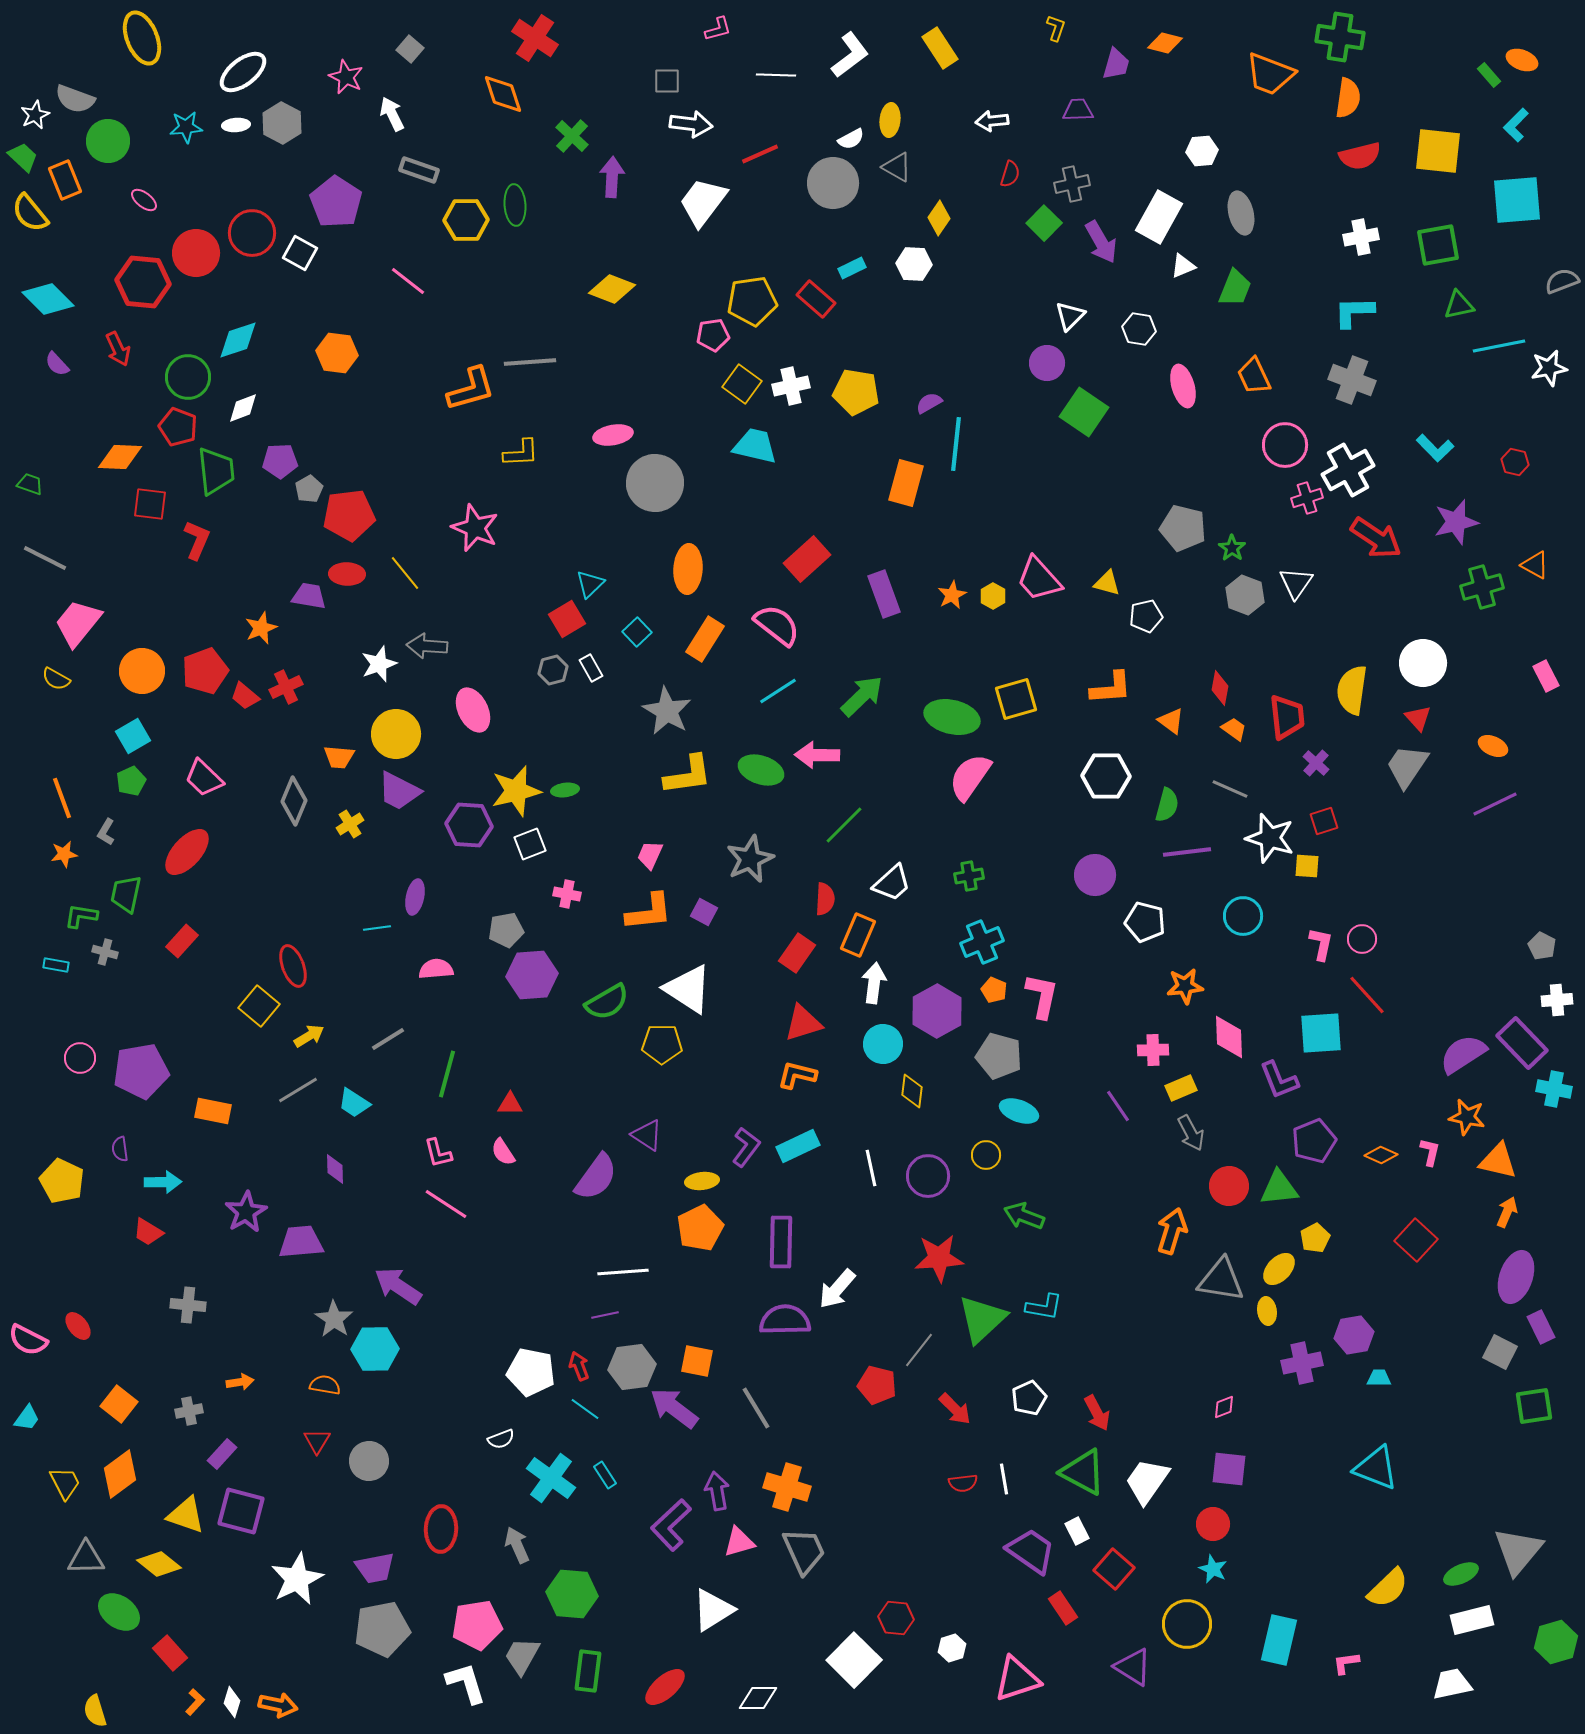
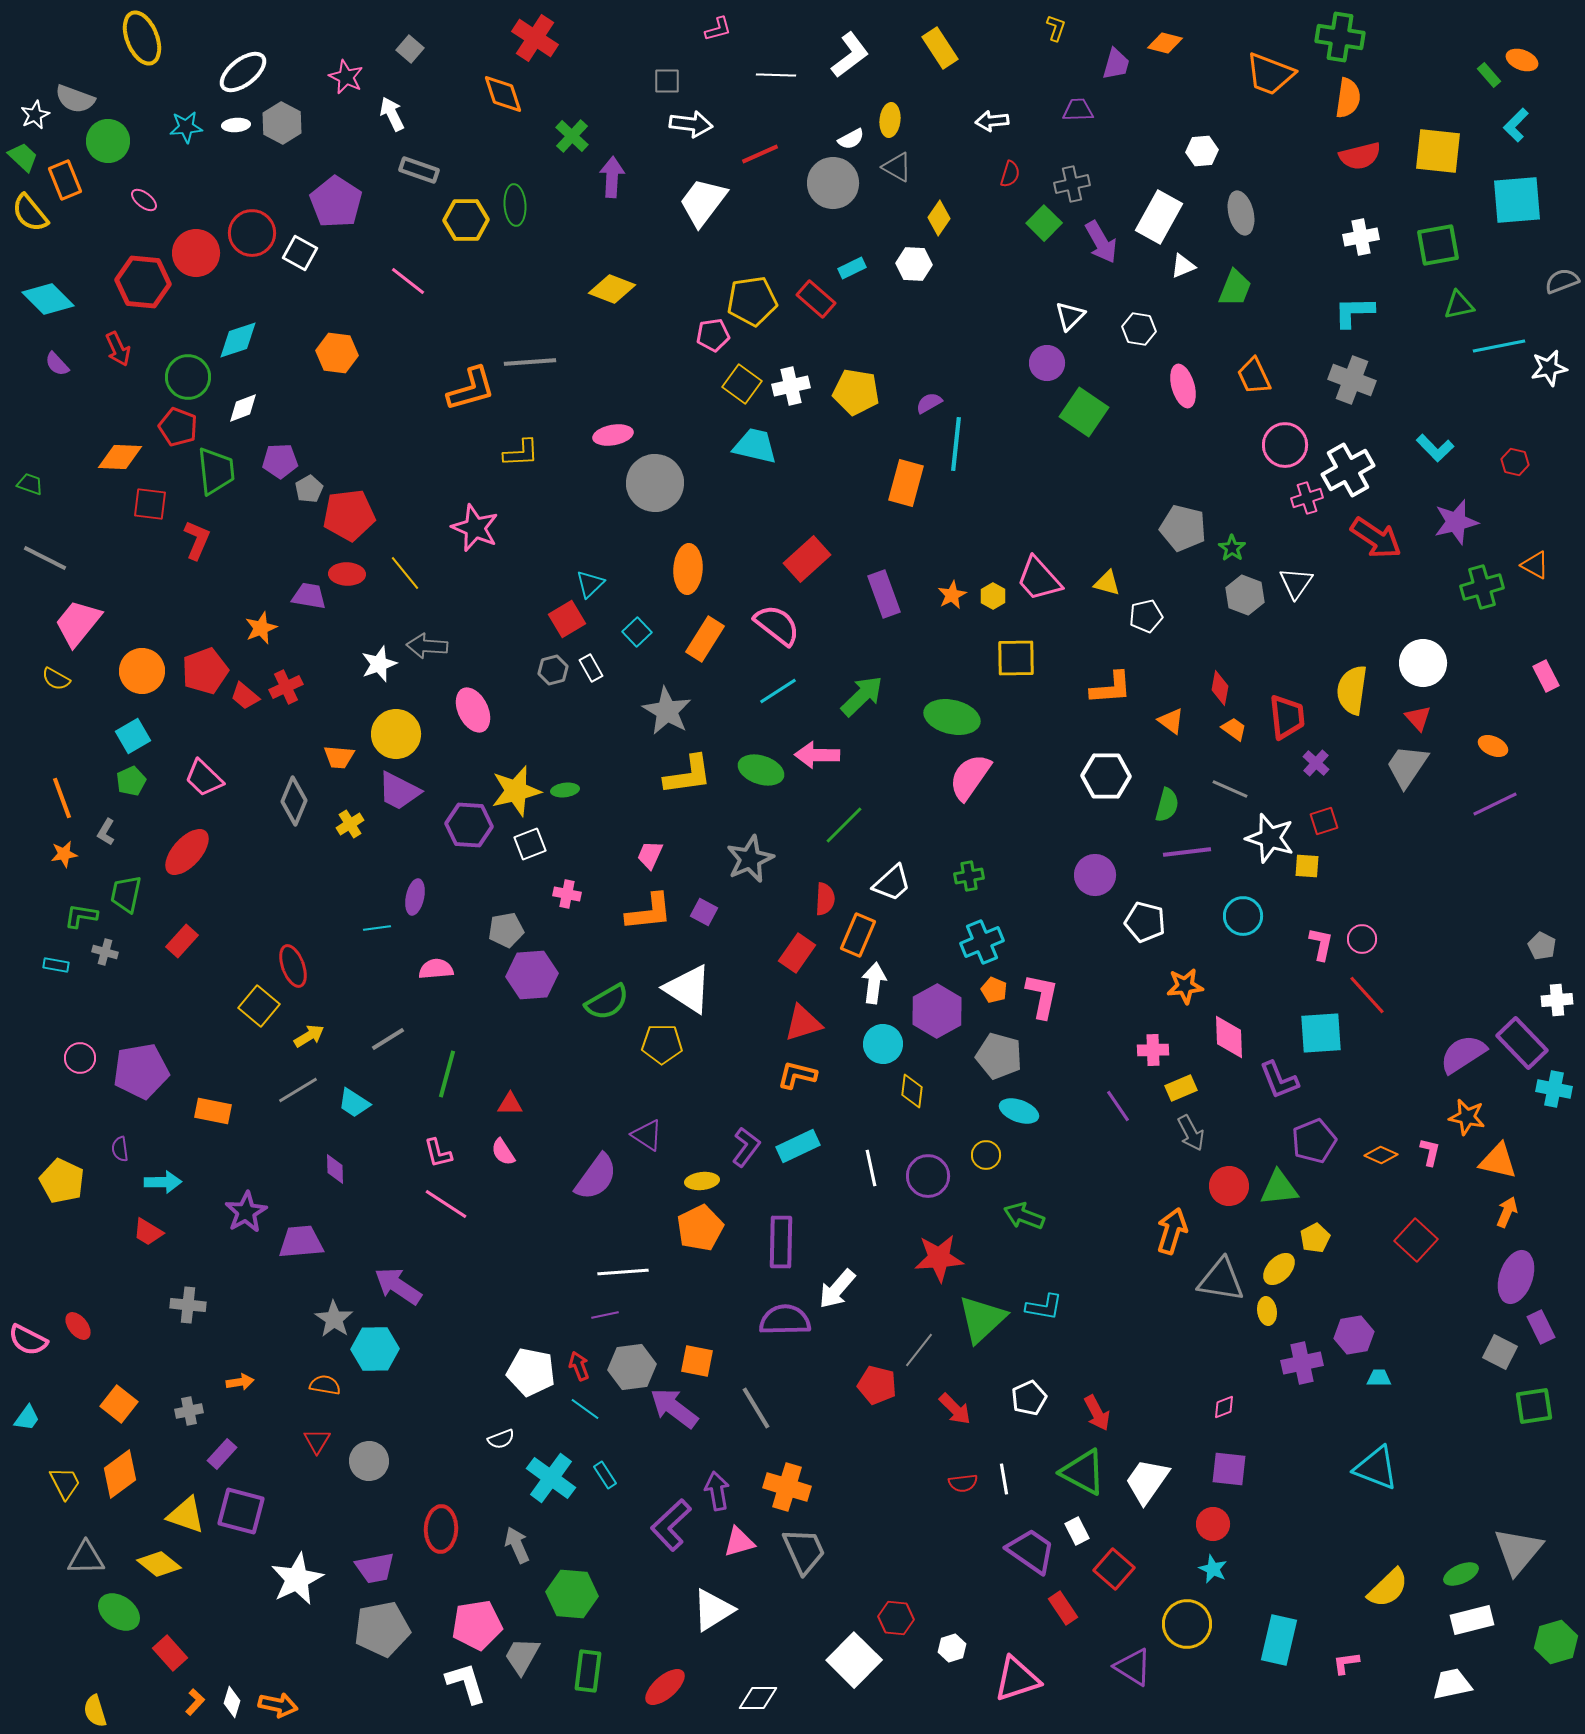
yellow square at (1016, 699): moved 41 px up; rotated 15 degrees clockwise
